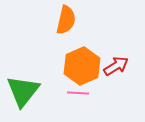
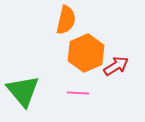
orange hexagon: moved 4 px right, 13 px up
green triangle: rotated 18 degrees counterclockwise
